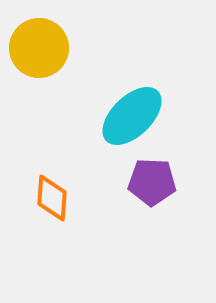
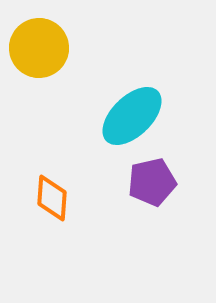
purple pentagon: rotated 15 degrees counterclockwise
